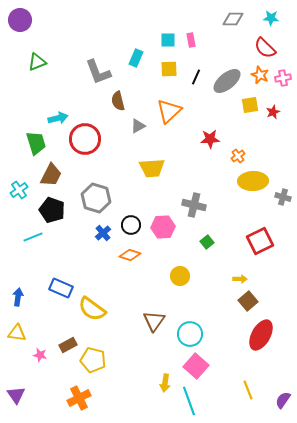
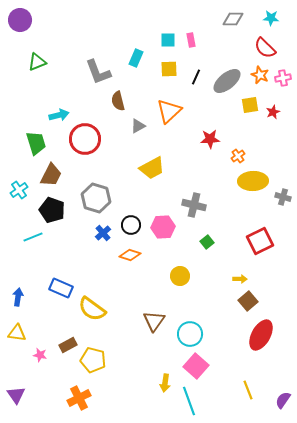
cyan arrow at (58, 118): moved 1 px right, 3 px up
yellow trapezoid at (152, 168): rotated 24 degrees counterclockwise
